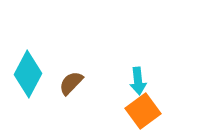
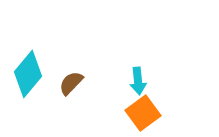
cyan diamond: rotated 12 degrees clockwise
orange square: moved 2 px down
